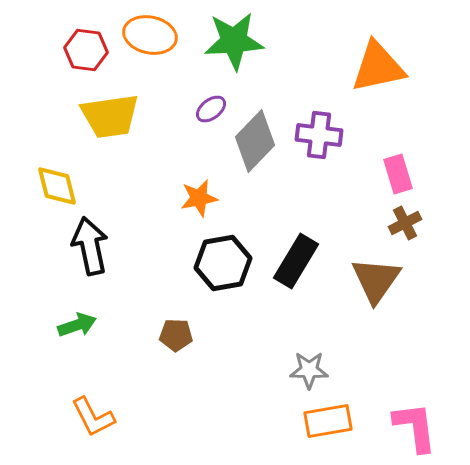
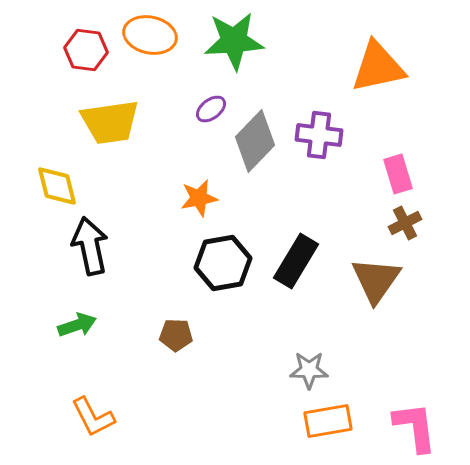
yellow trapezoid: moved 6 px down
